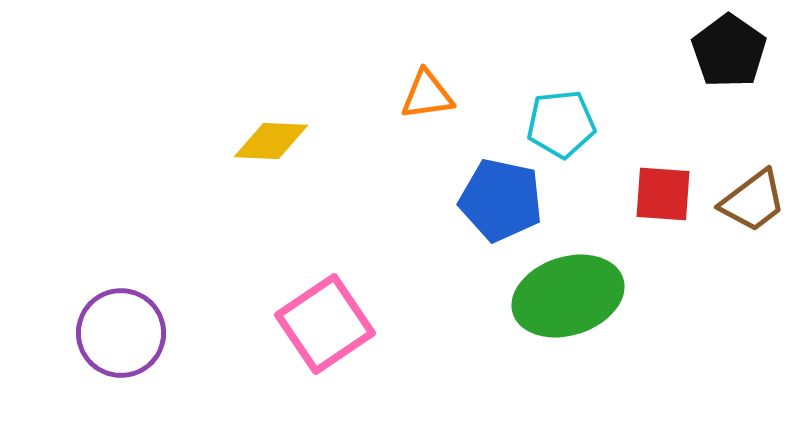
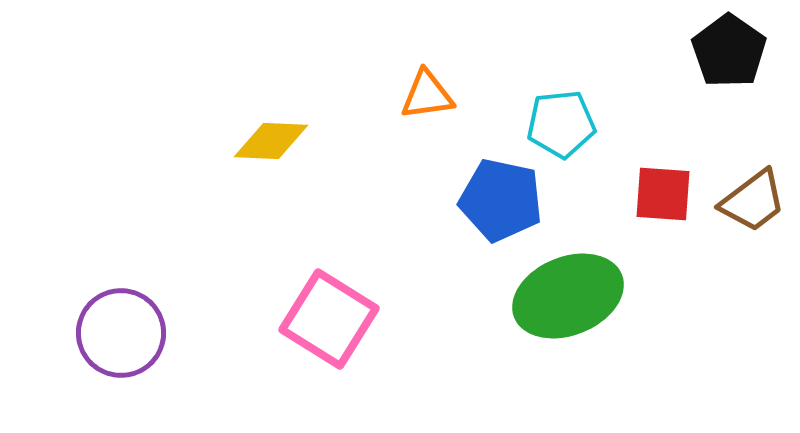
green ellipse: rotated 4 degrees counterclockwise
pink square: moved 4 px right, 5 px up; rotated 24 degrees counterclockwise
